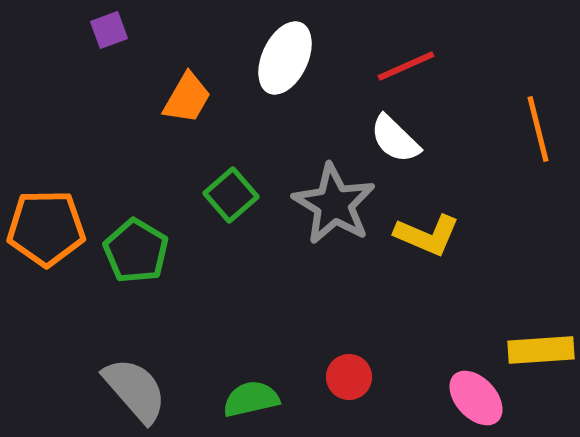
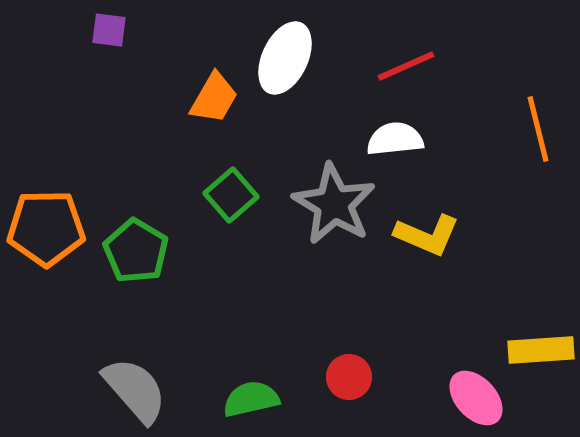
purple square: rotated 27 degrees clockwise
orange trapezoid: moved 27 px right
white semicircle: rotated 130 degrees clockwise
